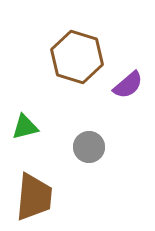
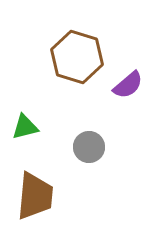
brown trapezoid: moved 1 px right, 1 px up
